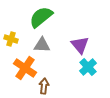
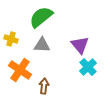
orange cross: moved 5 px left, 2 px down
